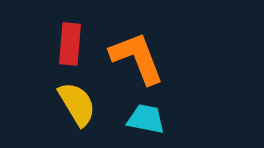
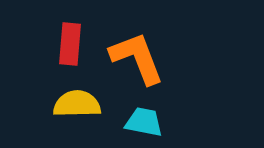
yellow semicircle: rotated 60 degrees counterclockwise
cyan trapezoid: moved 2 px left, 3 px down
